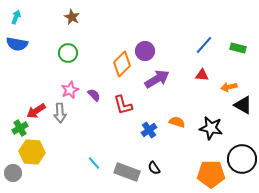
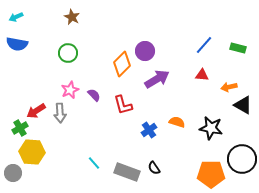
cyan arrow: rotated 136 degrees counterclockwise
